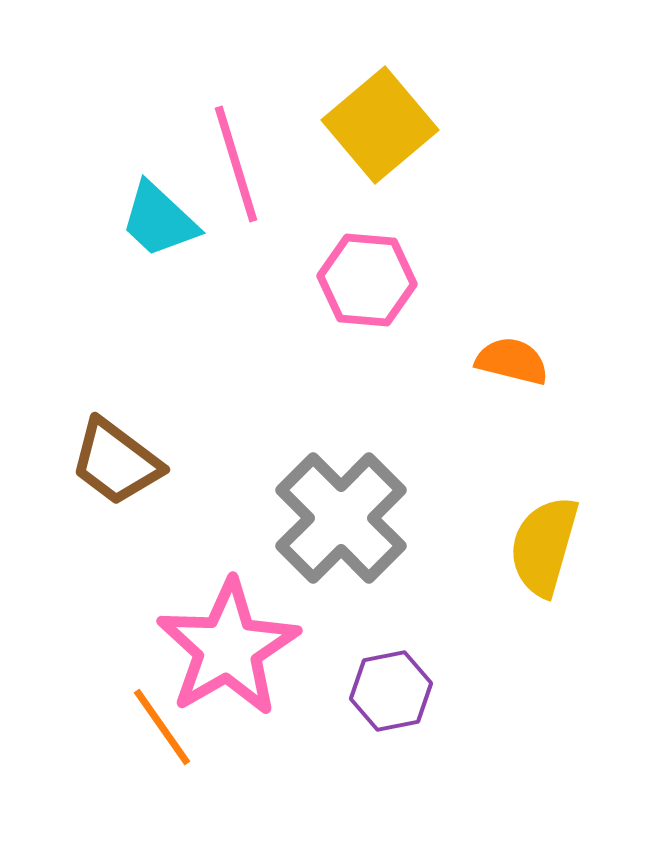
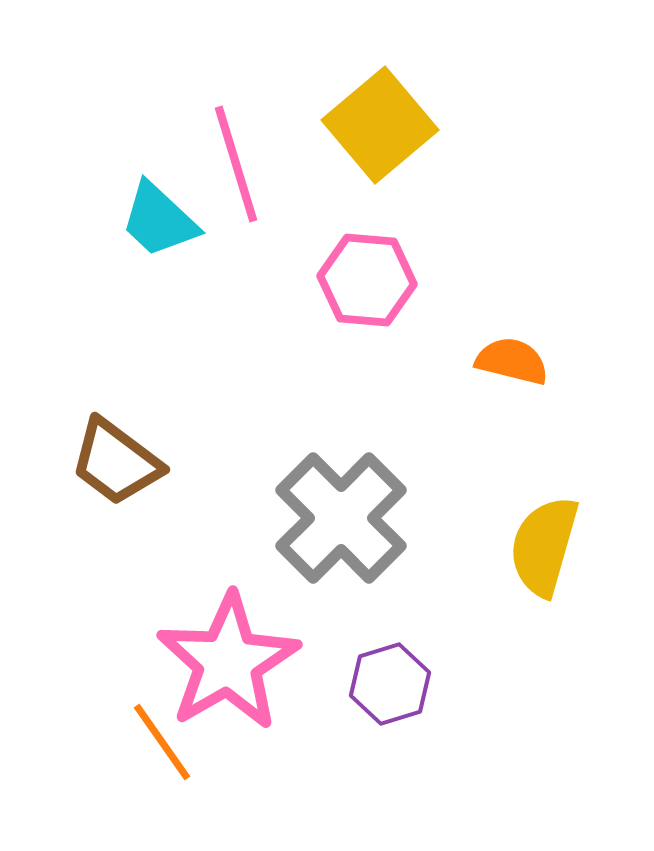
pink star: moved 14 px down
purple hexagon: moved 1 px left, 7 px up; rotated 6 degrees counterclockwise
orange line: moved 15 px down
